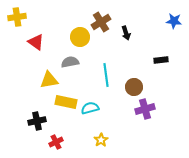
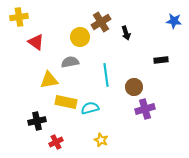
yellow cross: moved 2 px right
yellow star: rotated 16 degrees counterclockwise
